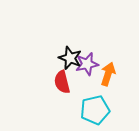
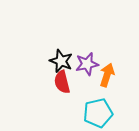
black star: moved 9 px left, 3 px down
orange arrow: moved 1 px left, 1 px down
cyan pentagon: moved 3 px right, 3 px down
